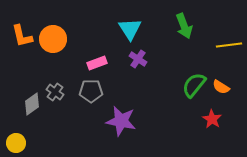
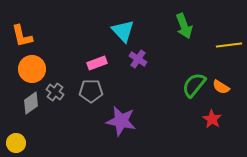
cyan triangle: moved 7 px left, 2 px down; rotated 10 degrees counterclockwise
orange circle: moved 21 px left, 30 px down
gray diamond: moved 1 px left, 1 px up
